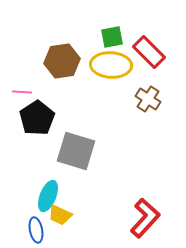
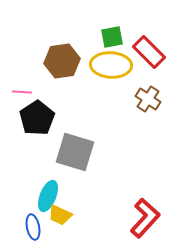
gray square: moved 1 px left, 1 px down
blue ellipse: moved 3 px left, 3 px up
